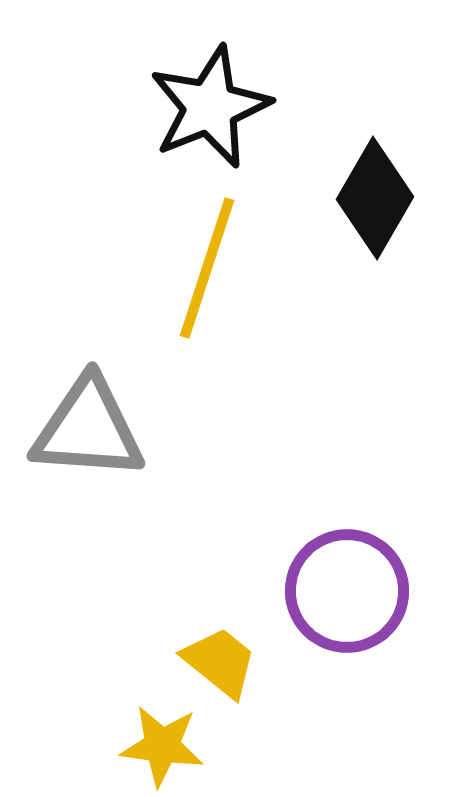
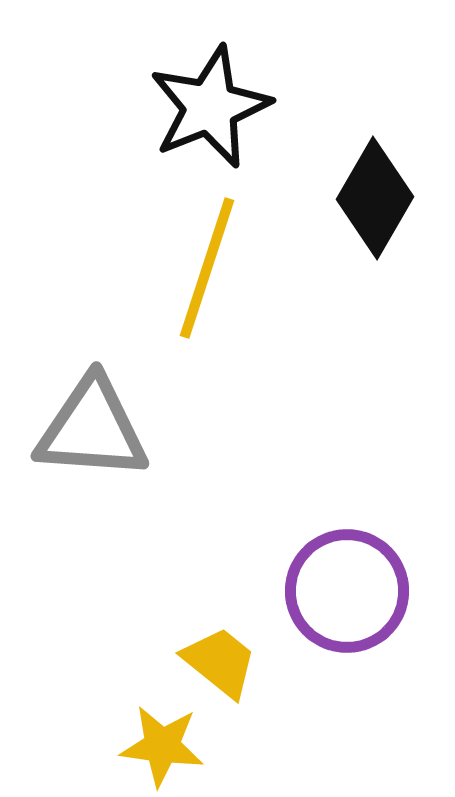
gray triangle: moved 4 px right
